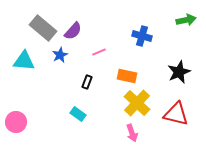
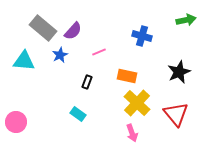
red triangle: rotated 36 degrees clockwise
